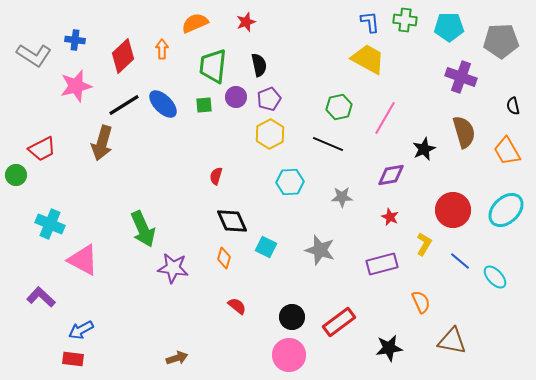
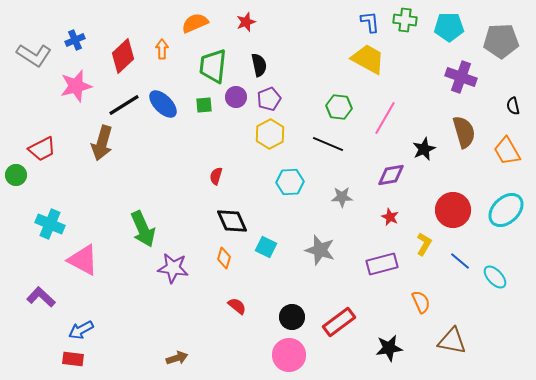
blue cross at (75, 40): rotated 30 degrees counterclockwise
green hexagon at (339, 107): rotated 20 degrees clockwise
